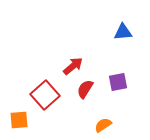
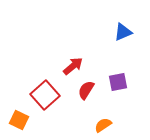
blue triangle: rotated 18 degrees counterclockwise
red semicircle: moved 1 px right, 1 px down
orange square: rotated 30 degrees clockwise
